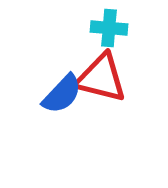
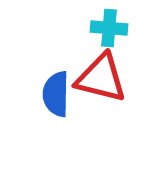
blue semicircle: moved 6 px left; rotated 138 degrees clockwise
